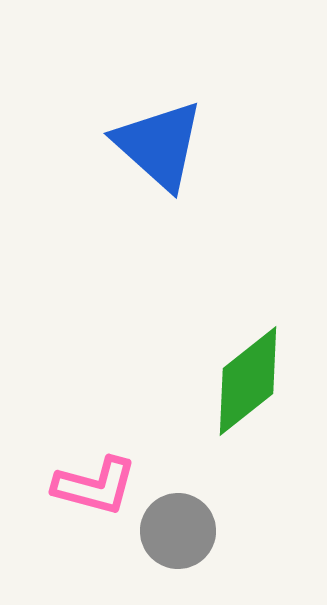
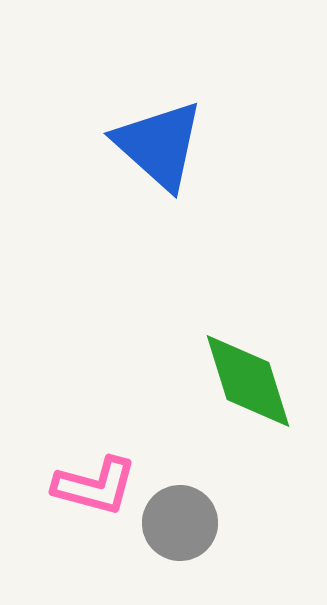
green diamond: rotated 69 degrees counterclockwise
gray circle: moved 2 px right, 8 px up
